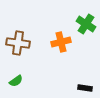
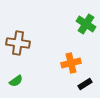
orange cross: moved 10 px right, 21 px down
black rectangle: moved 4 px up; rotated 40 degrees counterclockwise
